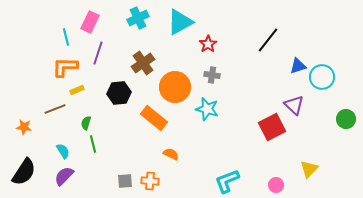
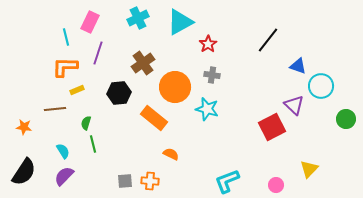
blue triangle: rotated 36 degrees clockwise
cyan circle: moved 1 px left, 9 px down
brown line: rotated 15 degrees clockwise
